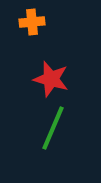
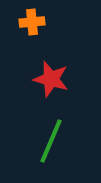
green line: moved 2 px left, 13 px down
